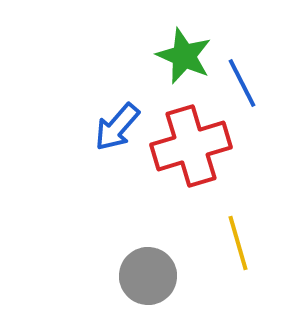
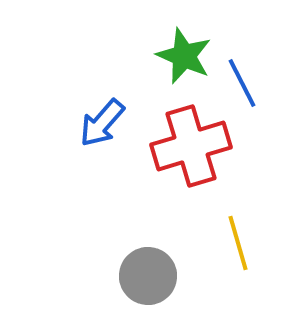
blue arrow: moved 15 px left, 4 px up
